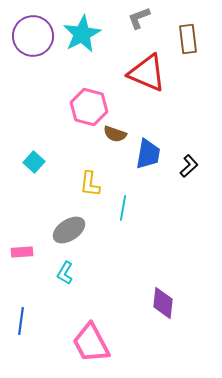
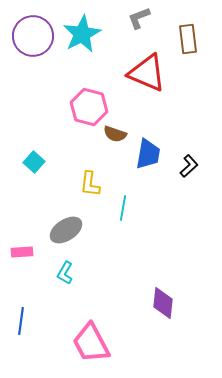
gray ellipse: moved 3 px left
